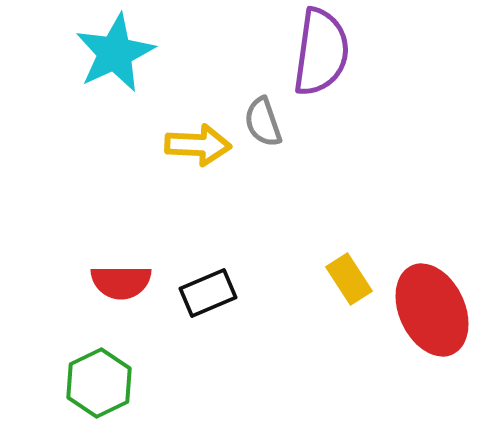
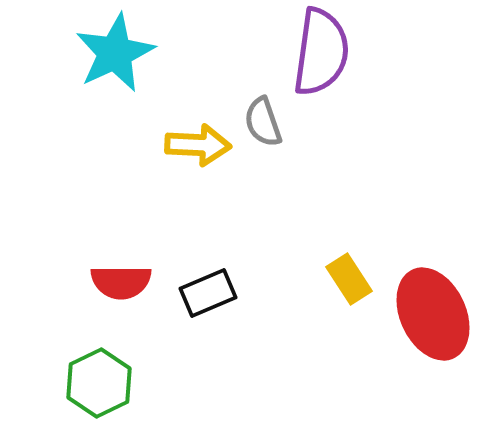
red ellipse: moved 1 px right, 4 px down
